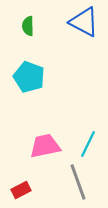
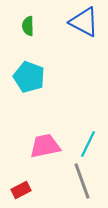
gray line: moved 4 px right, 1 px up
